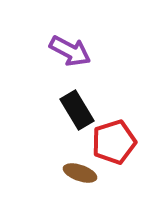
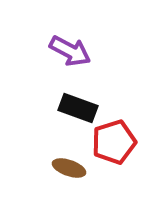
black rectangle: moved 1 px right, 2 px up; rotated 39 degrees counterclockwise
brown ellipse: moved 11 px left, 5 px up
